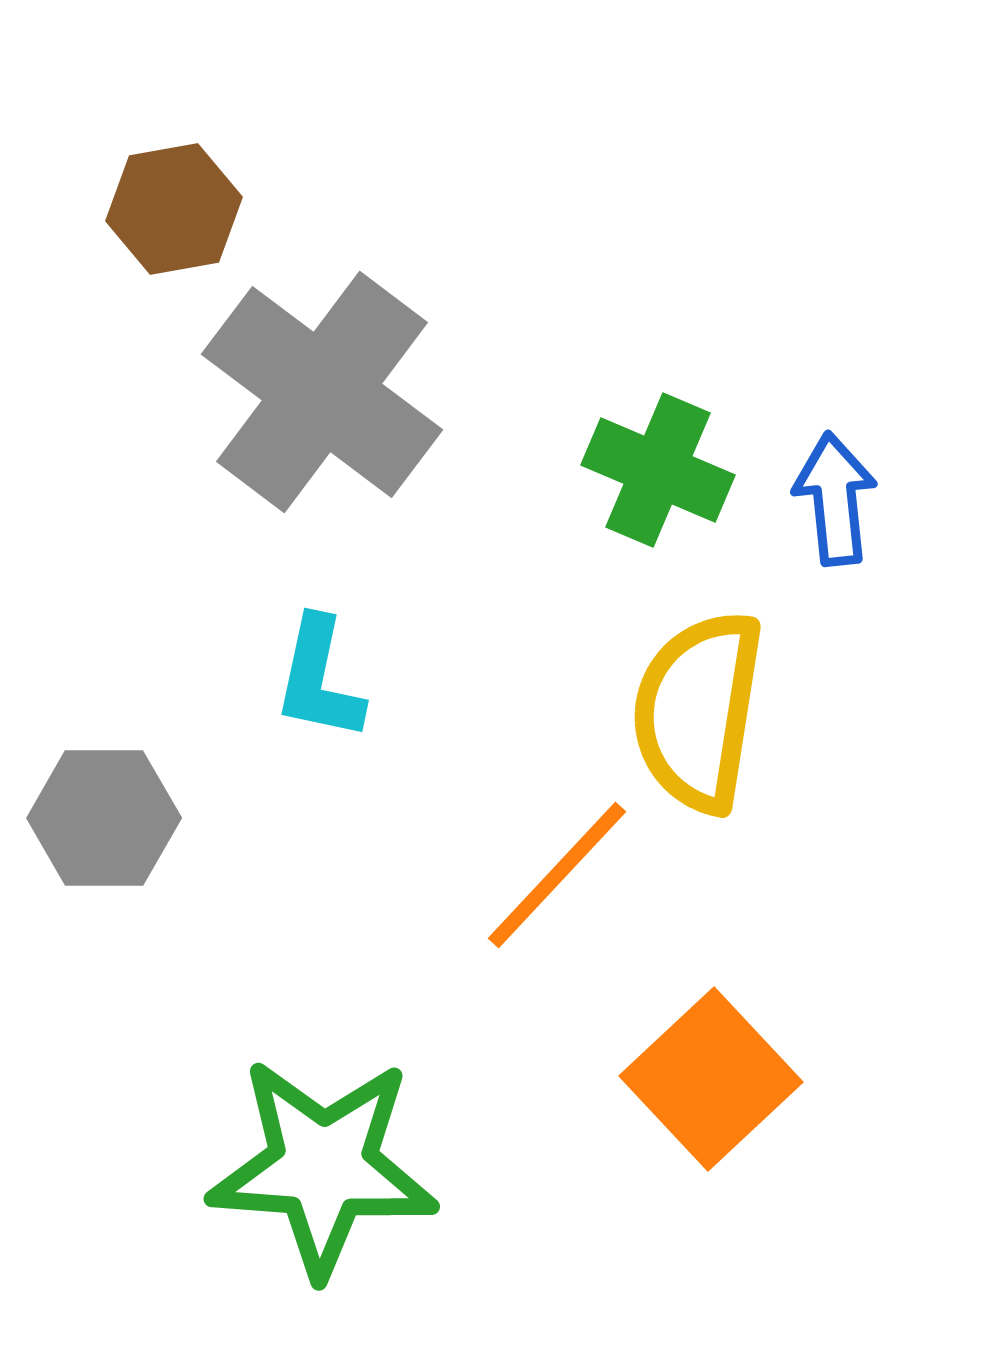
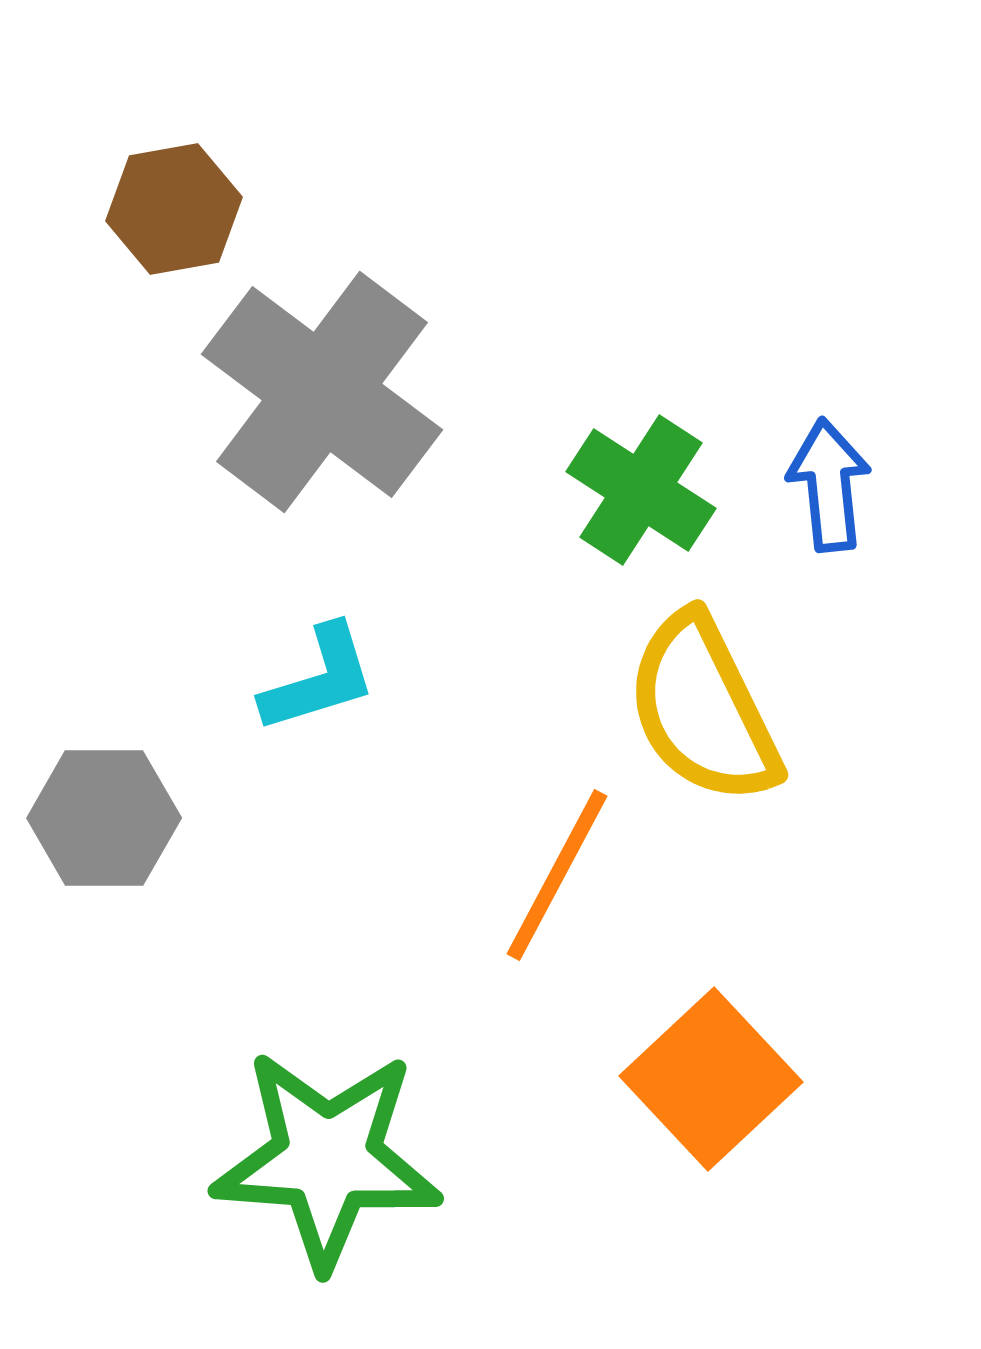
green cross: moved 17 px left, 20 px down; rotated 10 degrees clockwise
blue arrow: moved 6 px left, 14 px up
cyan L-shape: rotated 119 degrees counterclockwise
yellow semicircle: moved 5 px right, 2 px up; rotated 35 degrees counterclockwise
orange line: rotated 15 degrees counterclockwise
green star: moved 4 px right, 8 px up
